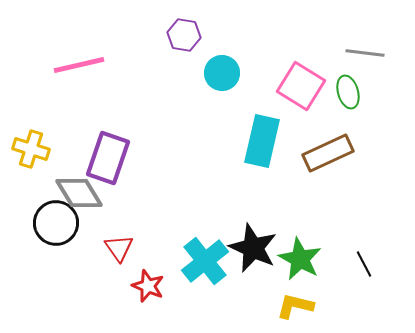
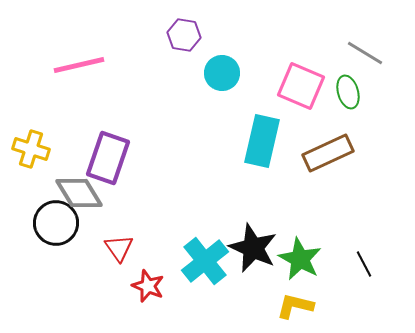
gray line: rotated 24 degrees clockwise
pink square: rotated 9 degrees counterclockwise
